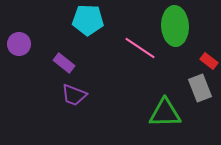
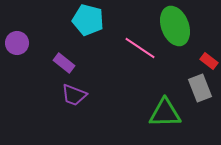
cyan pentagon: rotated 12 degrees clockwise
green ellipse: rotated 18 degrees counterclockwise
purple circle: moved 2 px left, 1 px up
